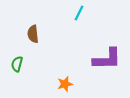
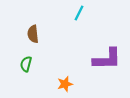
green semicircle: moved 9 px right
